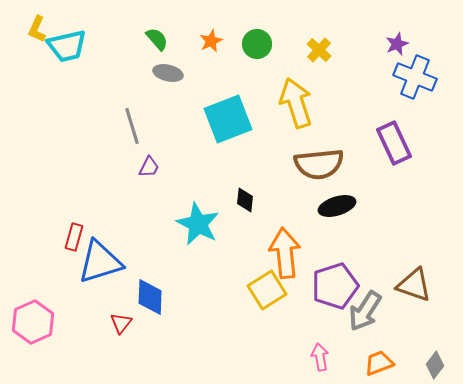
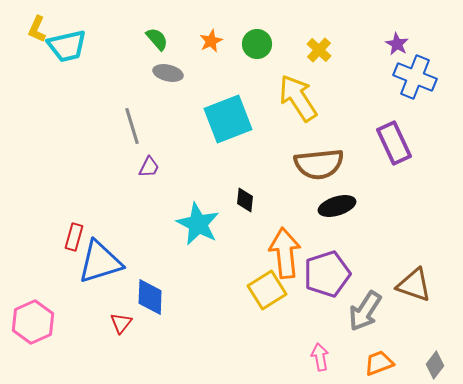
purple star: rotated 20 degrees counterclockwise
yellow arrow: moved 2 px right, 5 px up; rotated 15 degrees counterclockwise
purple pentagon: moved 8 px left, 12 px up
